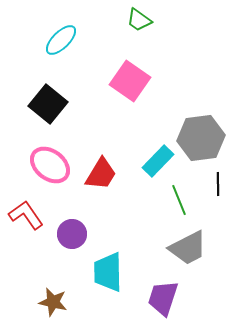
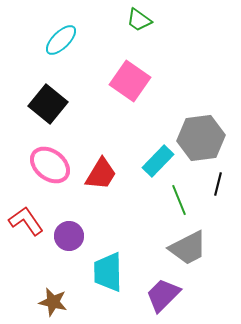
black line: rotated 15 degrees clockwise
red L-shape: moved 6 px down
purple circle: moved 3 px left, 2 px down
purple trapezoid: moved 3 px up; rotated 27 degrees clockwise
